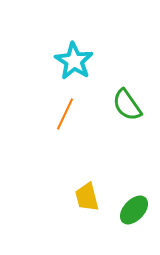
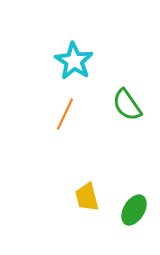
green ellipse: rotated 12 degrees counterclockwise
